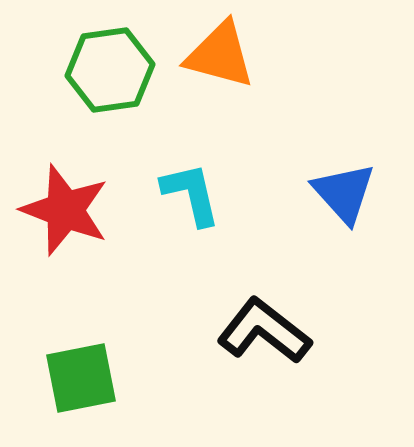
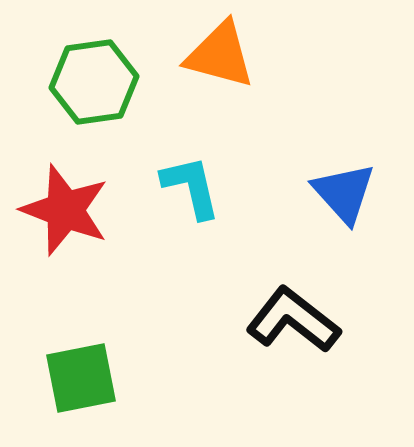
green hexagon: moved 16 px left, 12 px down
cyan L-shape: moved 7 px up
black L-shape: moved 29 px right, 11 px up
